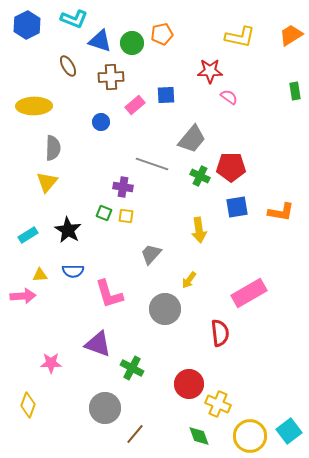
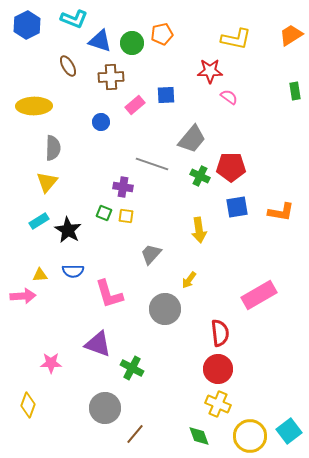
yellow L-shape at (240, 37): moved 4 px left, 2 px down
cyan rectangle at (28, 235): moved 11 px right, 14 px up
pink rectangle at (249, 293): moved 10 px right, 2 px down
red circle at (189, 384): moved 29 px right, 15 px up
